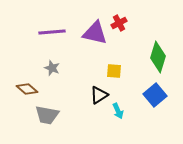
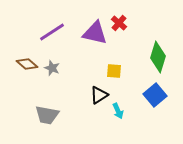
red cross: rotated 21 degrees counterclockwise
purple line: rotated 28 degrees counterclockwise
brown diamond: moved 25 px up
